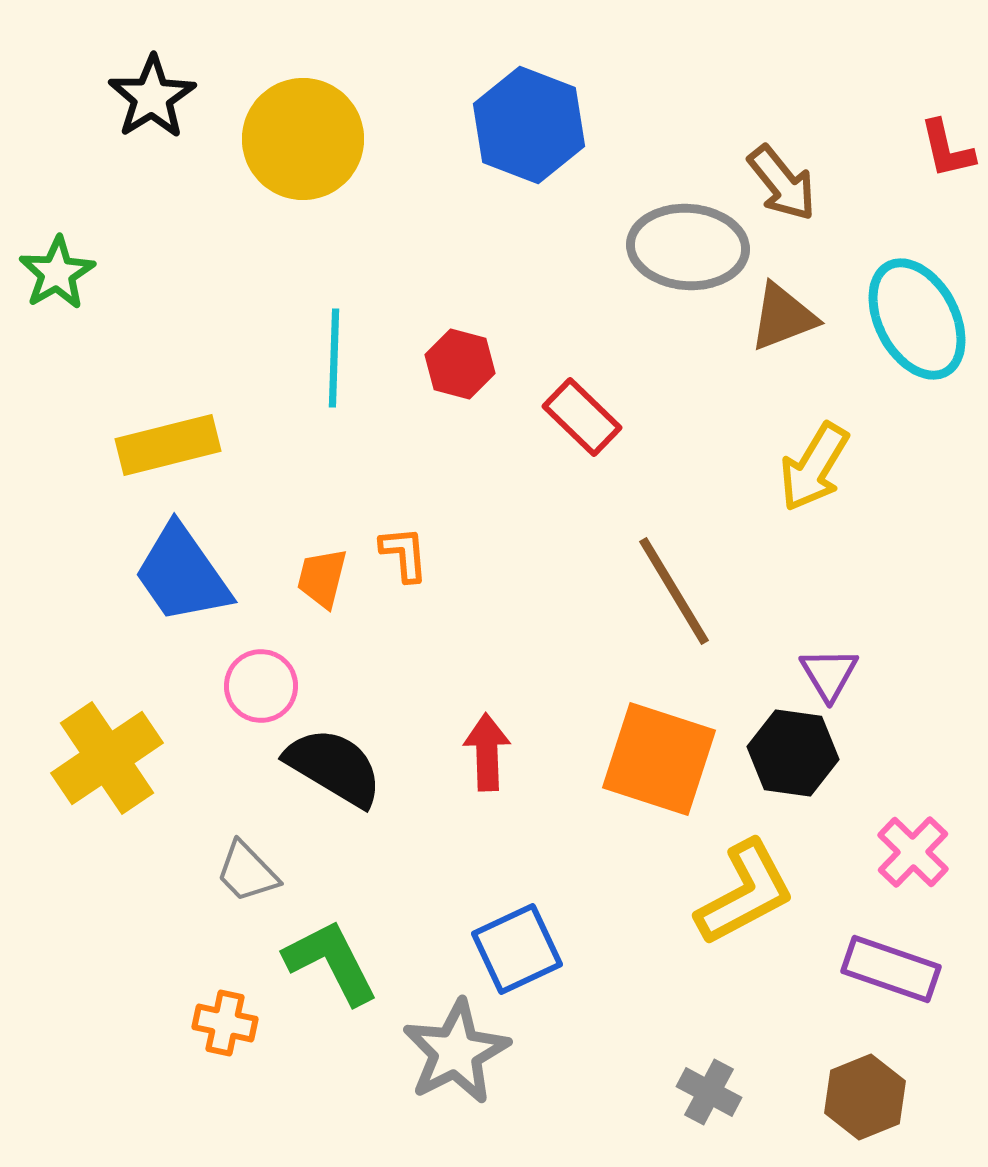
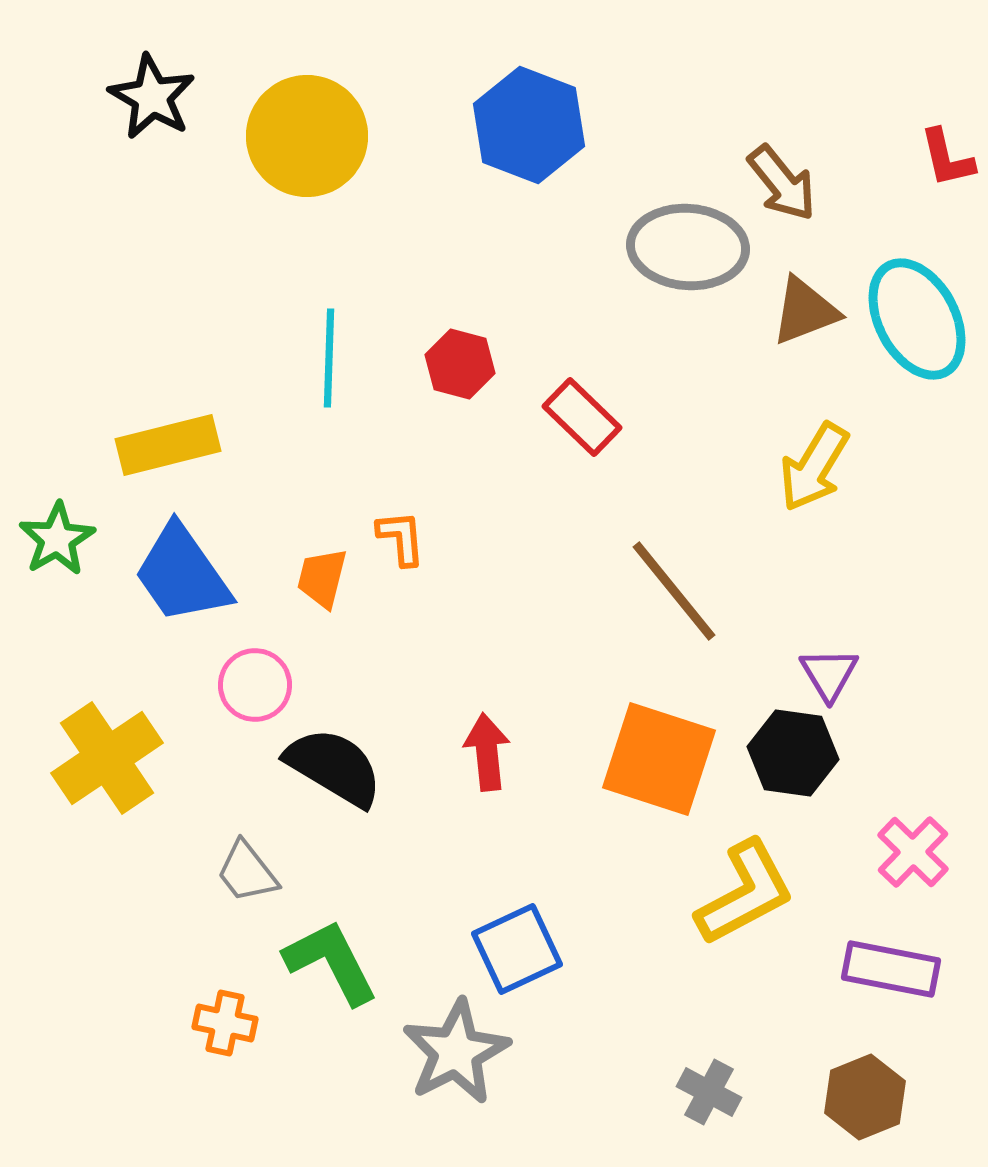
black star: rotated 10 degrees counterclockwise
yellow circle: moved 4 px right, 3 px up
red L-shape: moved 9 px down
green star: moved 266 px down
brown triangle: moved 22 px right, 6 px up
cyan line: moved 5 px left
orange L-shape: moved 3 px left, 16 px up
brown line: rotated 8 degrees counterclockwise
pink circle: moved 6 px left, 1 px up
red arrow: rotated 4 degrees counterclockwise
gray trapezoid: rotated 6 degrees clockwise
purple rectangle: rotated 8 degrees counterclockwise
